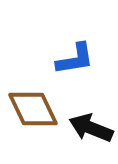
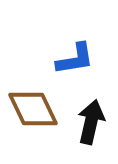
black arrow: moved 6 px up; rotated 81 degrees clockwise
